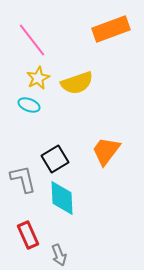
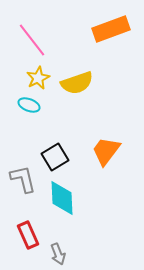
black square: moved 2 px up
gray arrow: moved 1 px left, 1 px up
